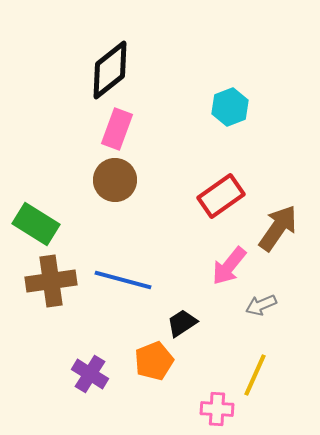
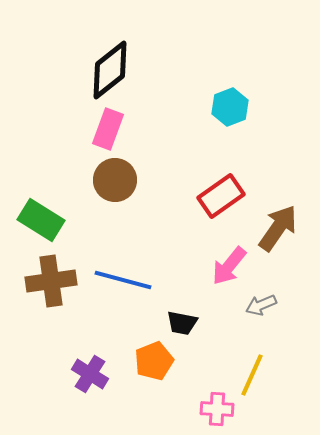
pink rectangle: moved 9 px left
green rectangle: moved 5 px right, 4 px up
black trapezoid: rotated 136 degrees counterclockwise
yellow line: moved 3 px left
